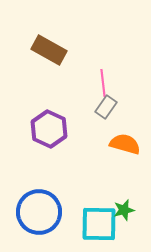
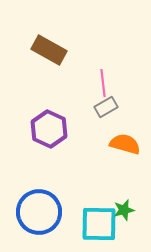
gray rectangle: rotated 25 degrees clockwise
